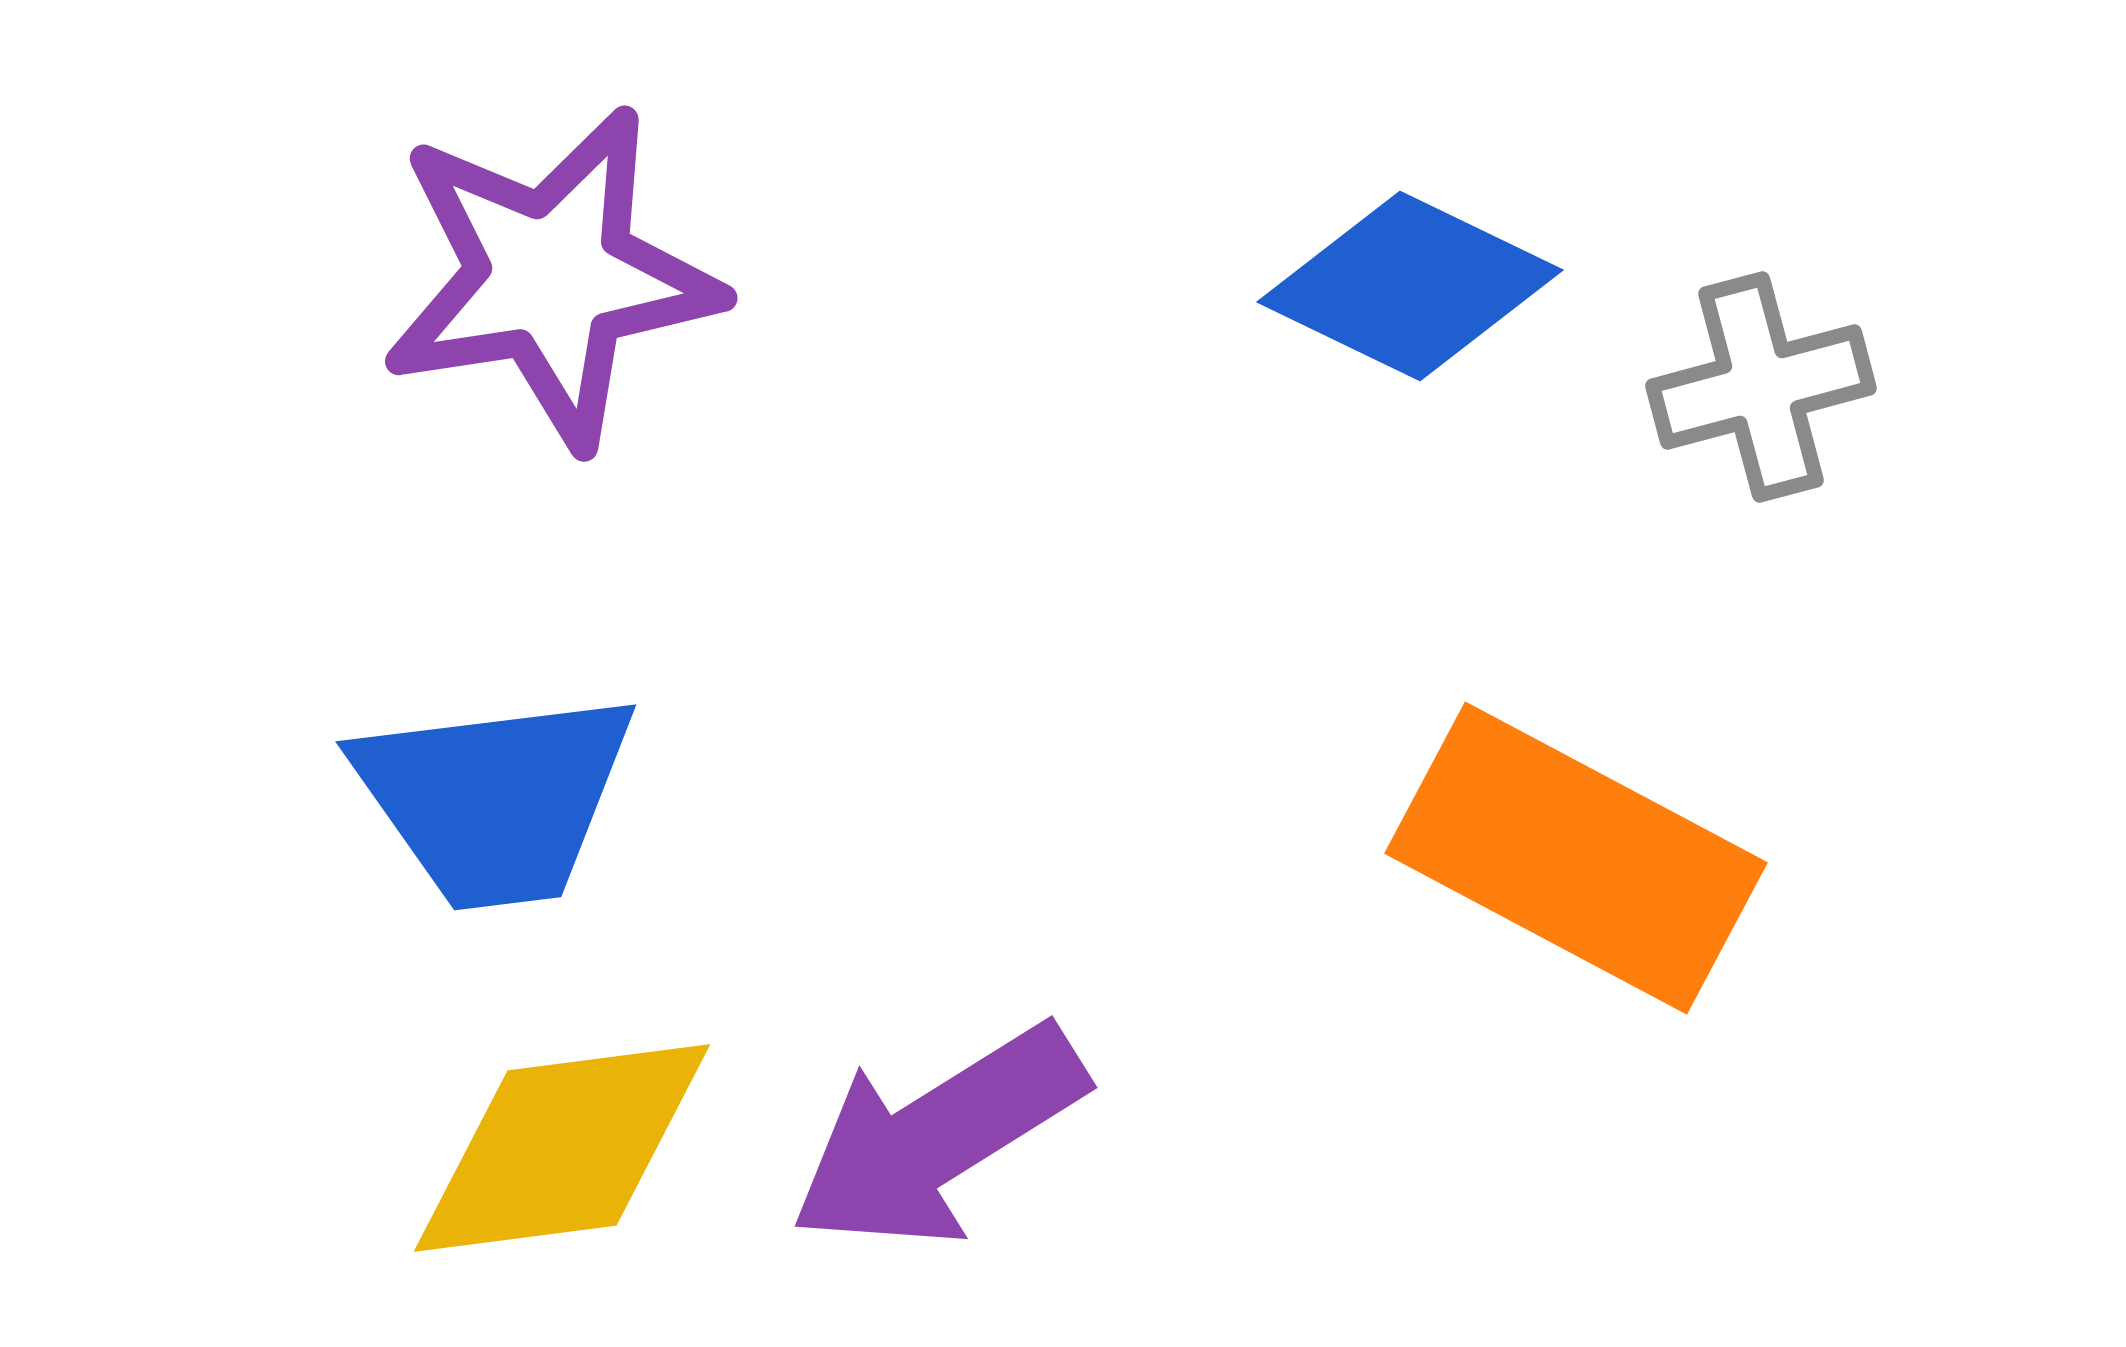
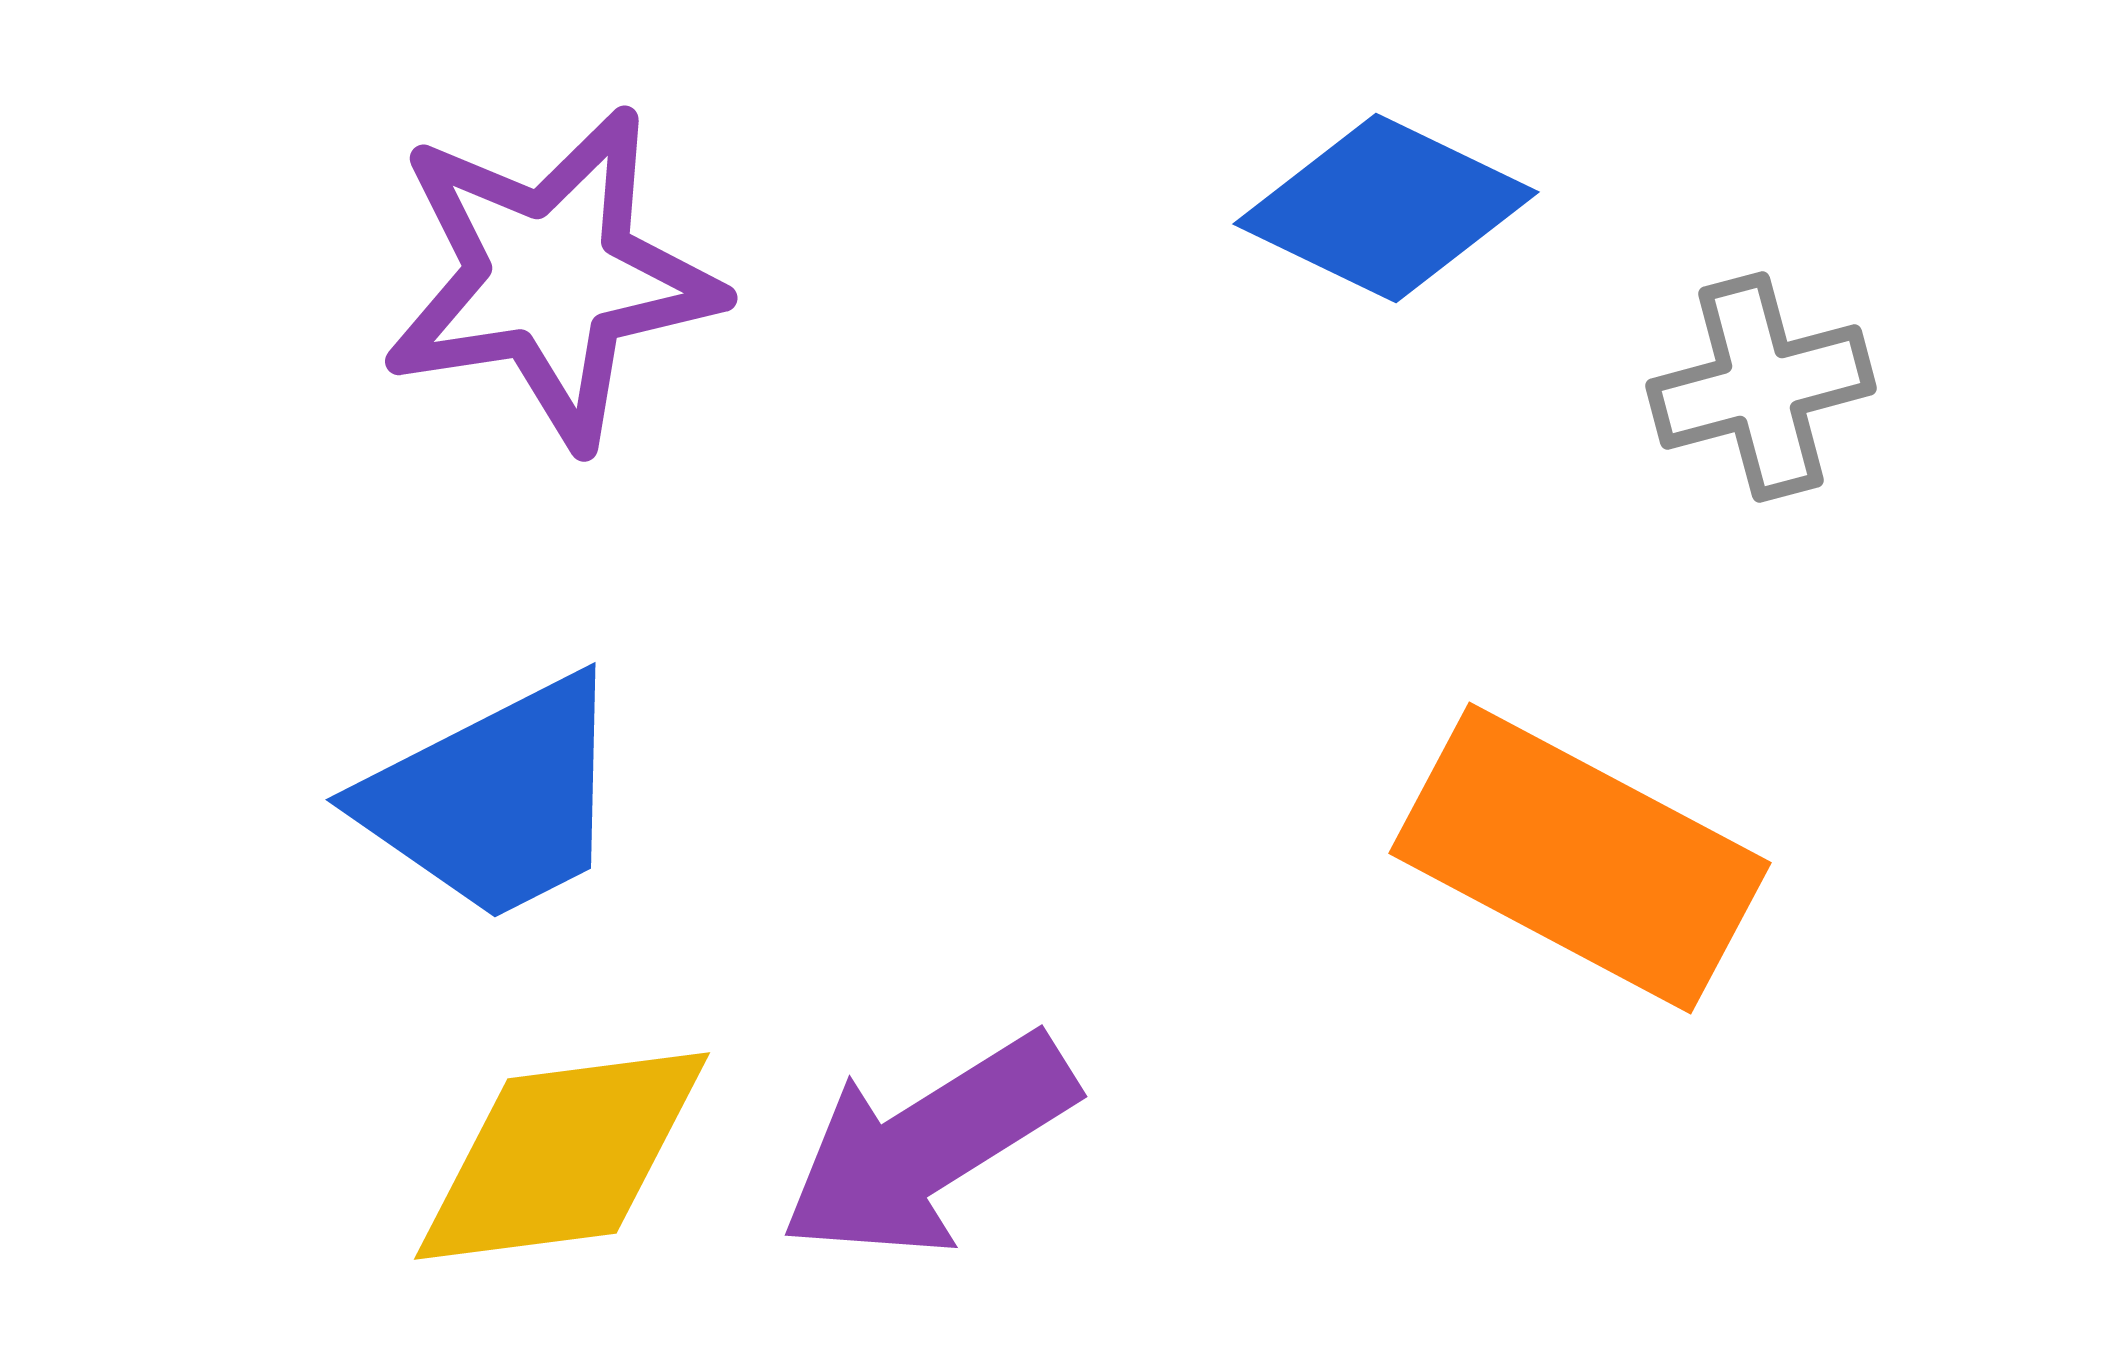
blue diamond: moved 24 px left, 78 px up
blue trapezoid: rotated 20 degrees counterclockwise
orange rectangle: moved 4 px right
purple arrow: moved 10 px left, 9 px down
yellow diamond: moved 8 px down
